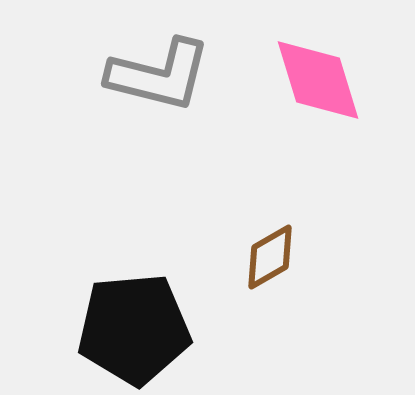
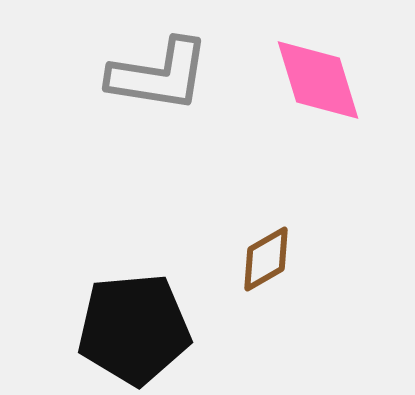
gray L-shape: rotated 5 degrees counterclockwise
brown diamond: moved 4 px left, 2 px down
